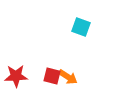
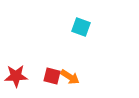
orange arrow: moved 2 px right
